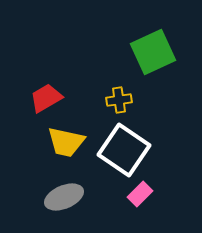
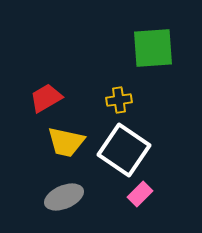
green square: moved 4 px up; rotated 21 degrees clockwise
